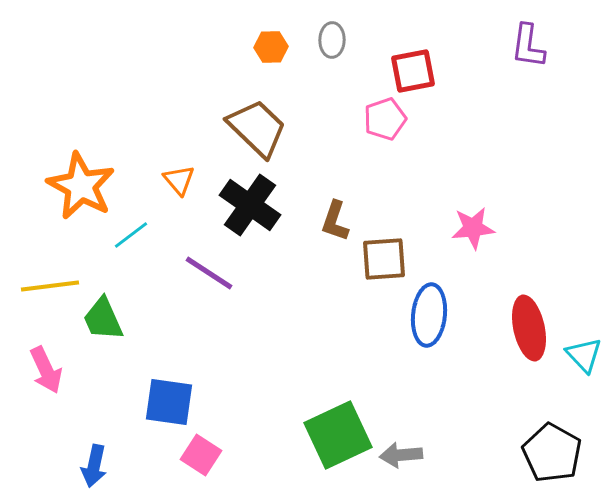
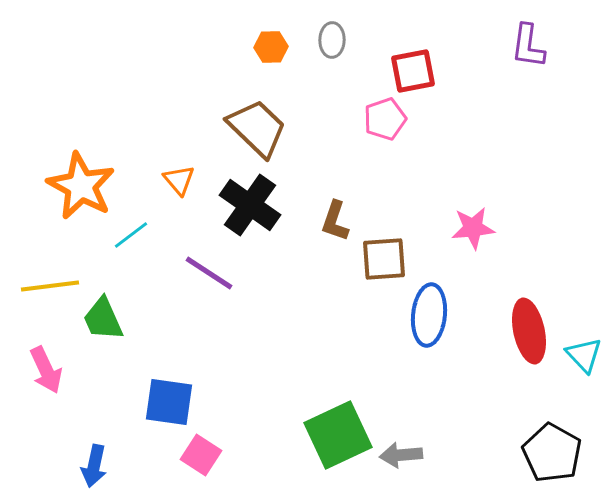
red ellipse: moved 3 px down
